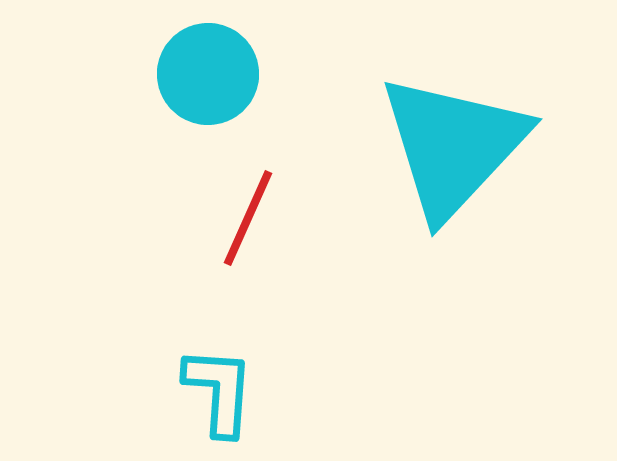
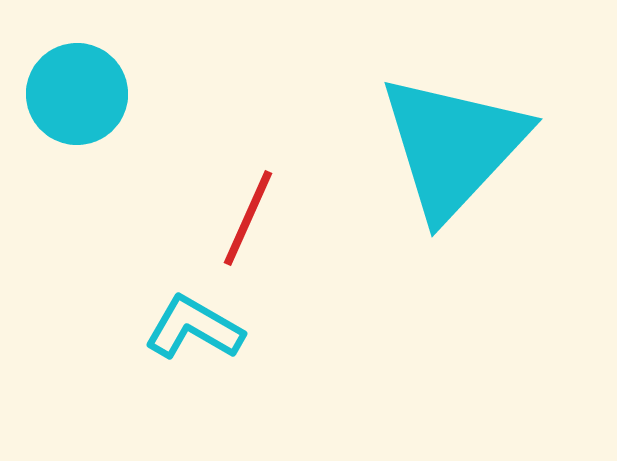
cyan circle: moved 131 px left, 20 px down
cyan L-shape: moved 25 px left, 63 px up; rotated 64 degrees counterclockwise
